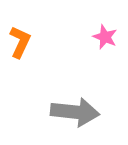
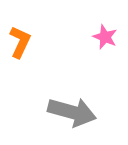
gray arrow: moved 3 px left; rotated 9 degrees clockwise
